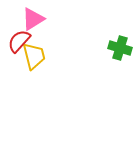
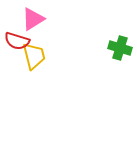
red semicircle: moved 2 px left; rotated 115 degrees counterclockwise
